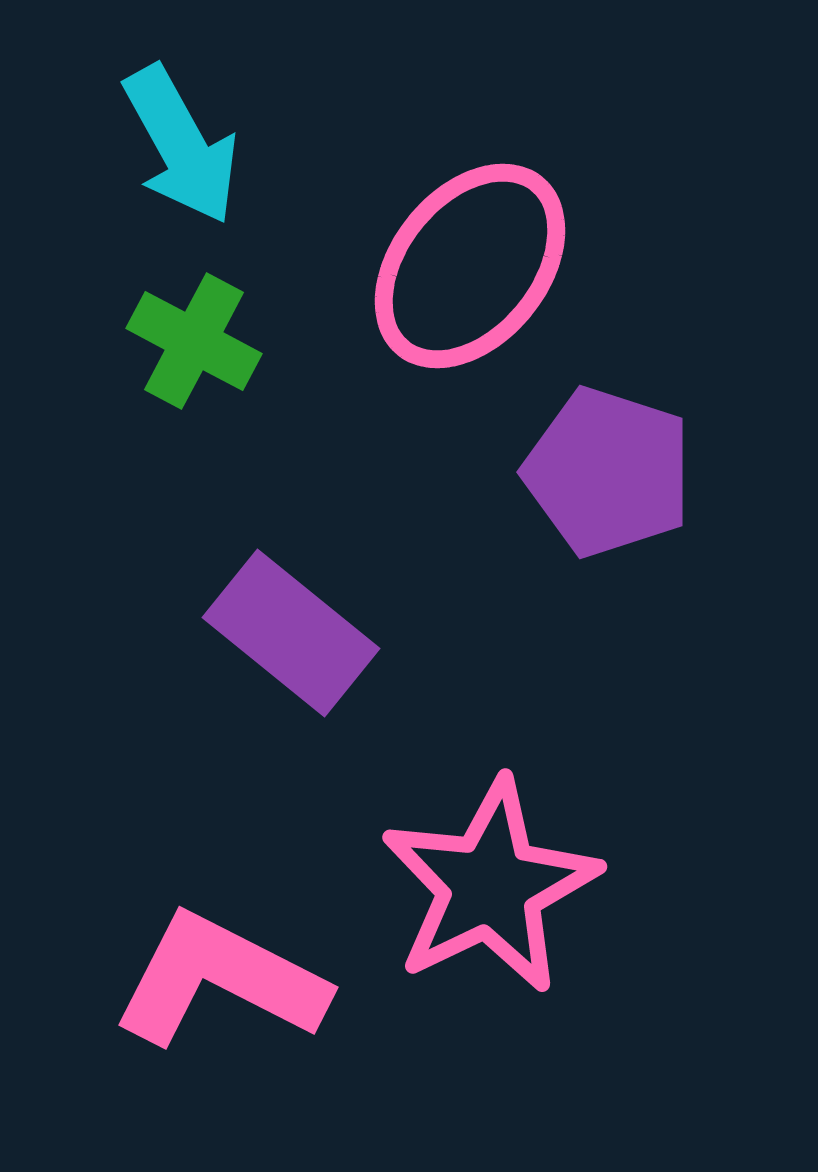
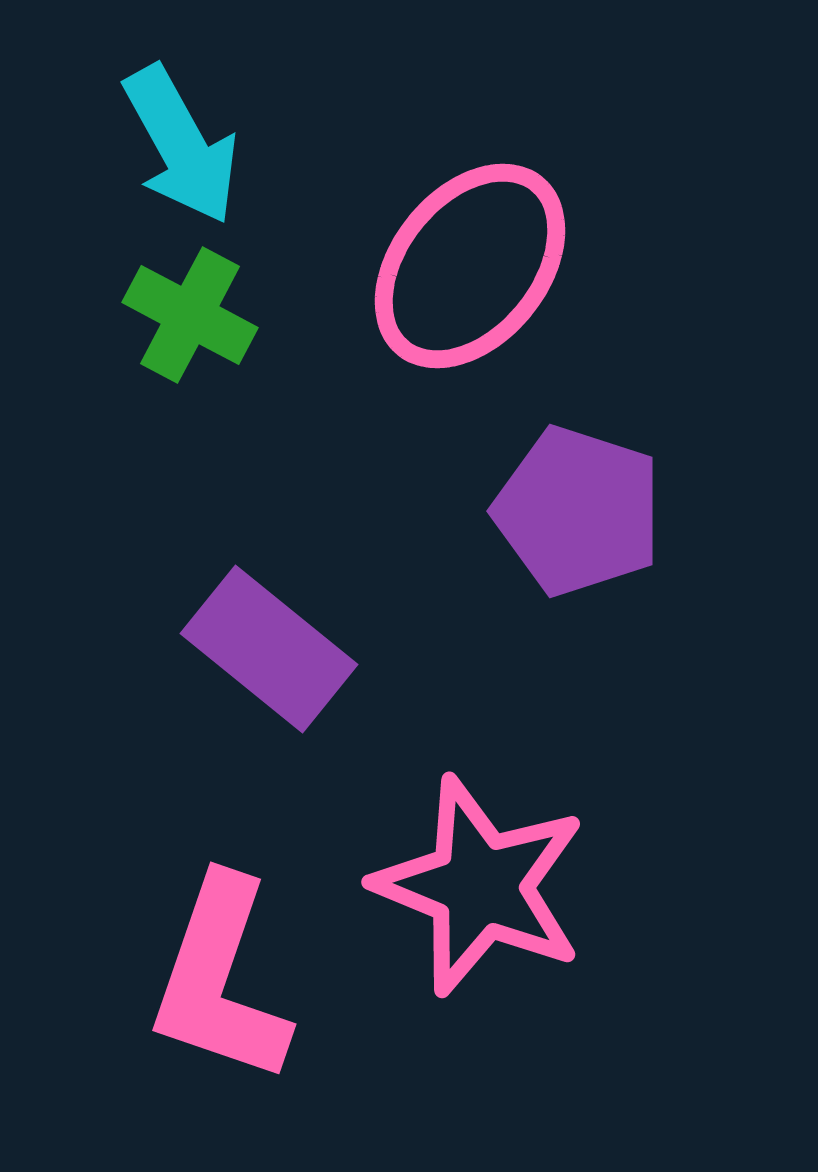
green cross: moved 4 px left, 26 px up
purple pentagon: moved 30 px left, 39 px down
purple rectangle: moved 22 px left, 16 px down
pink star: moved 10 px left; rotated 24 degrees counterclockwise
pink L-shape: rotated 98 degrees counterclockwise
